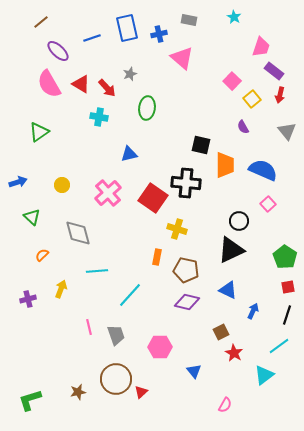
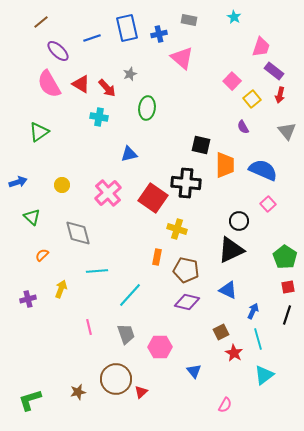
gray trapezoid at (116, 335): moved 10 px right, 1 px up
cyan line at (279, 346): moved 21 px left, 7 px up; rotated 70 degrees counterclockwise
